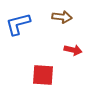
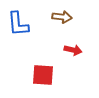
blue L-shape: rotated 80 degrees counterclockwise
